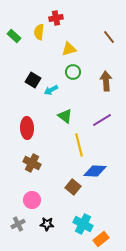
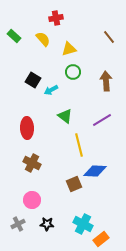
yellow semicircle: moved 4 px right, 7 px down; rotated 133 degrees clockwise
brown square: moved 1 px right, 3 px up; rotated 28 degrees clockwise
